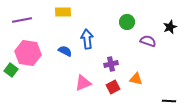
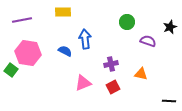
blue arrow: moved 2 px left
orange triangle: moved 5 px right, 5 px up
